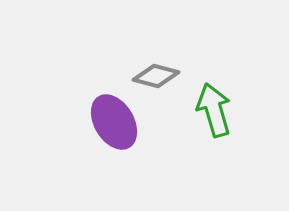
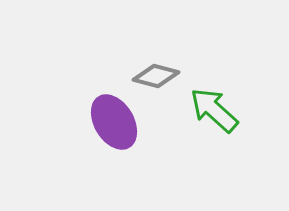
green arrow: rotated 32 degrees counterclockwise
